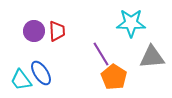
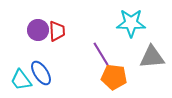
purple circle: moved 4 px right, 1 px up
orange pentagon: rotated 25 degrees counterclockwise
